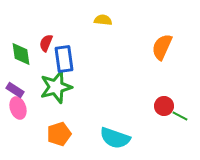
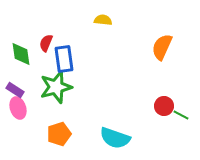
green line: moved 1 px right, 1 px up
